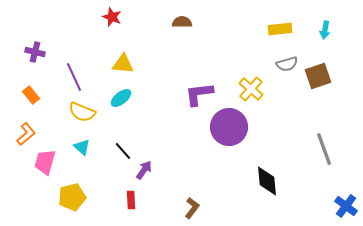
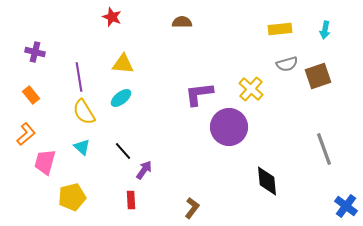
purple line: moved 5 px right; rotated 16 degrees clockwise
yellow semicircle: moved 2 px right; rotated 36 degrees clockwise
